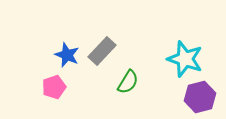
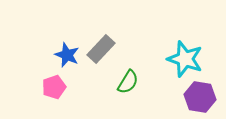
gray rectangle: moved 1 px left, 2 px up
purple hexagon: rotated 24 degrees clockwise
